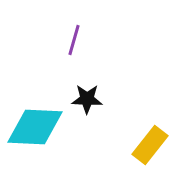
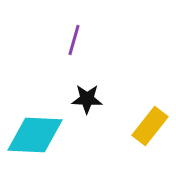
cyan diamond: moved 8 px down
yellow rectangle: moved 19 px up
